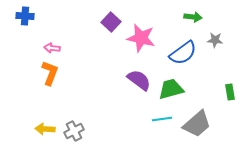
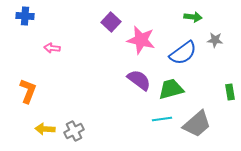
pink star: moved 2 px down
orange L-shape: moved 22 px left, 18 px down
